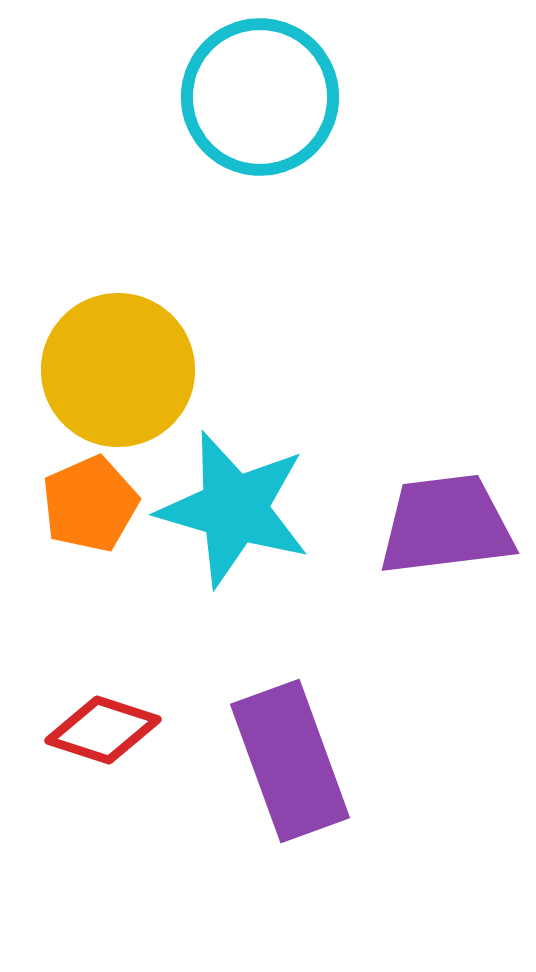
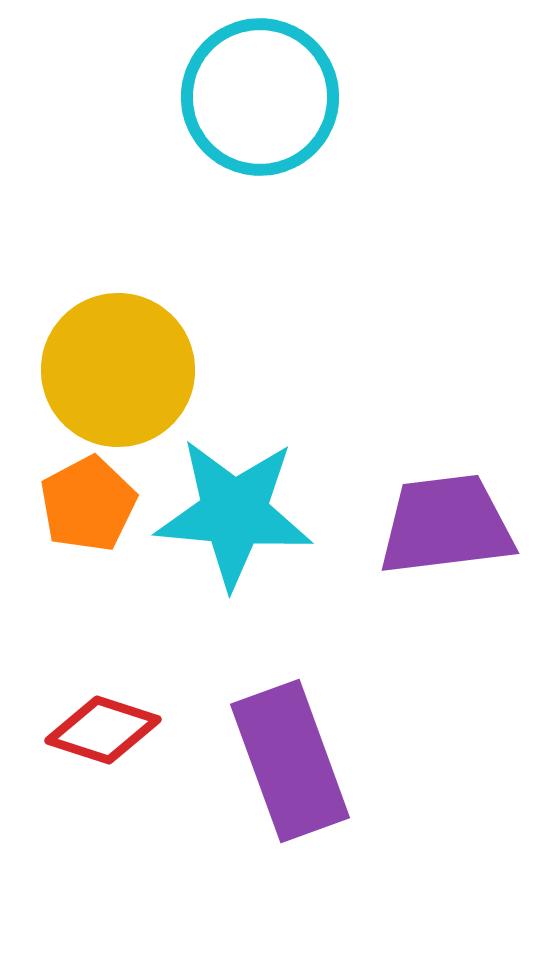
orange pentagon: moved 2 px left; rotated 4 degrees counterclockwise
cyan star: moved 4 px down; rotated 11 degrees counterclockwise
